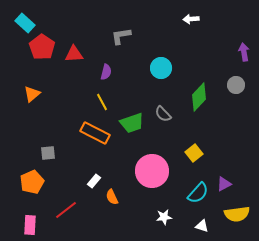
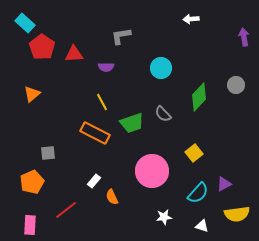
purple arrow: moved 15 px up
purple semicircle: moved 5 px up; rotated 77 degrees clockwise
